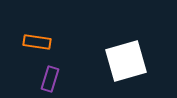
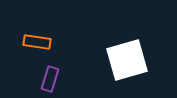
white square: moved 1 px right, 1 px up
